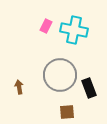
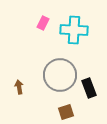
pink rectangle: moved 3 px left, 3 px up
cyan cross: rotated 8 degrees counterclockwise
brown square: moved 1 px left; rotated 14 degrees counterclockwise
